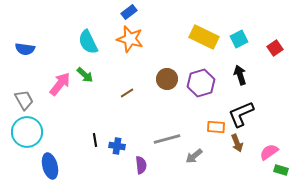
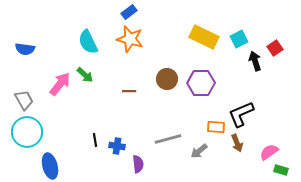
black arrow: moved 15 px right, 14 px up
purple hexagon: rotated 16 degrees clockwise
brown line: moved 2 px right, 2 px up; rotated 32 degrees clockwise
gray line: moved 1 px right
gray arrow: moved 5 px right, 5 px up
purple semicircle: moved 3 px left, 1 px up
